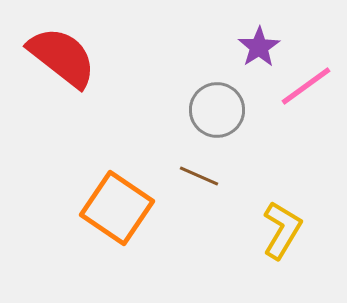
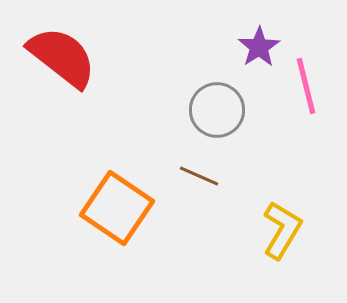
pink line: rotated 68 degrees counterclockwise
